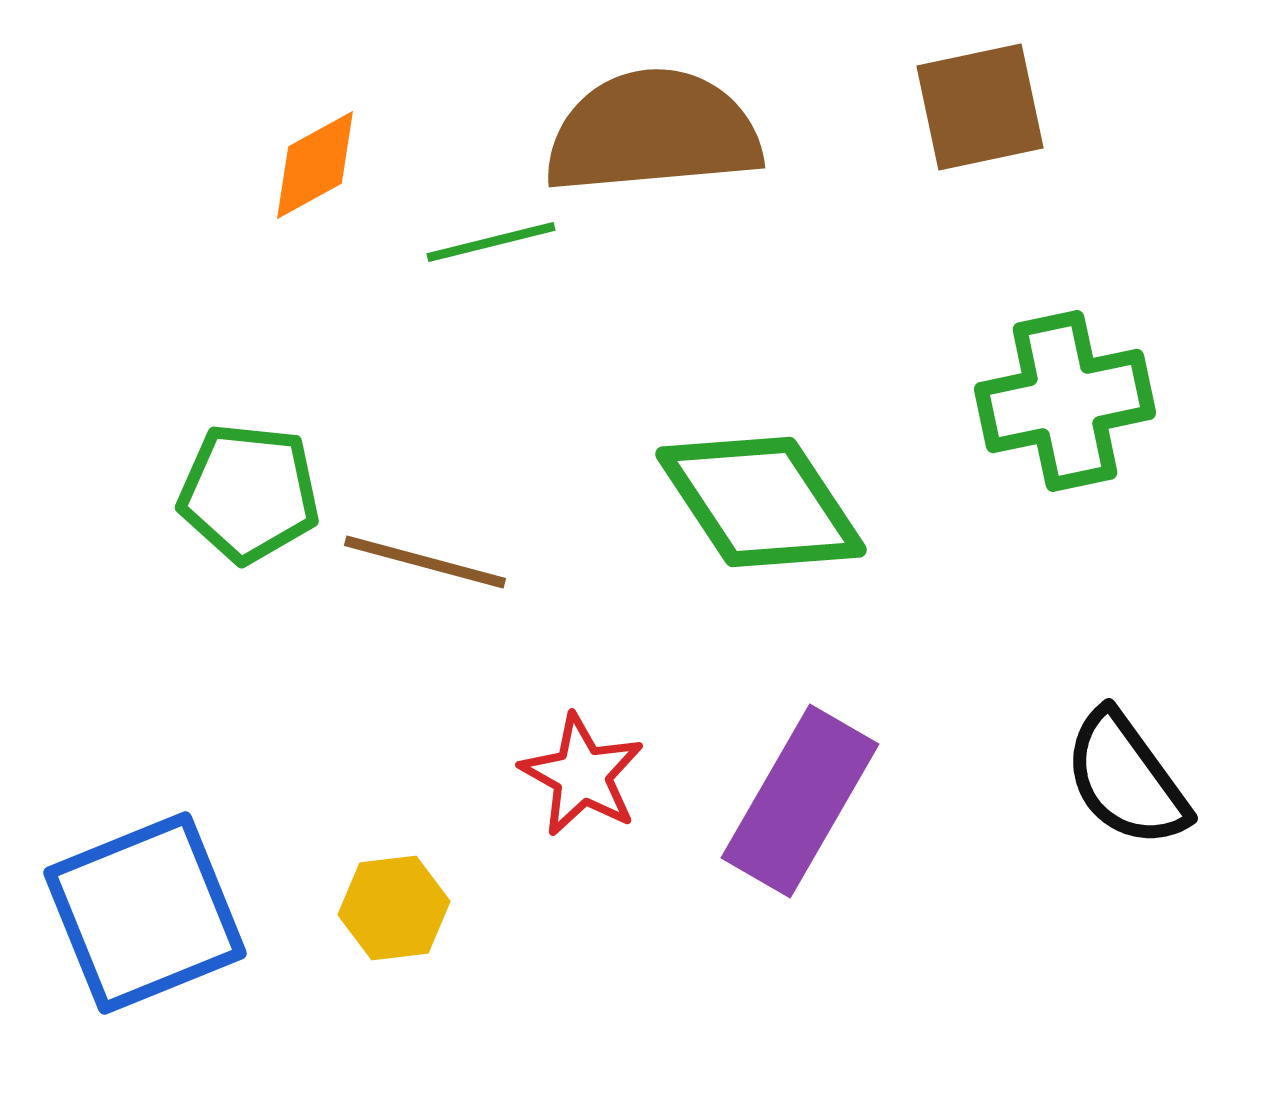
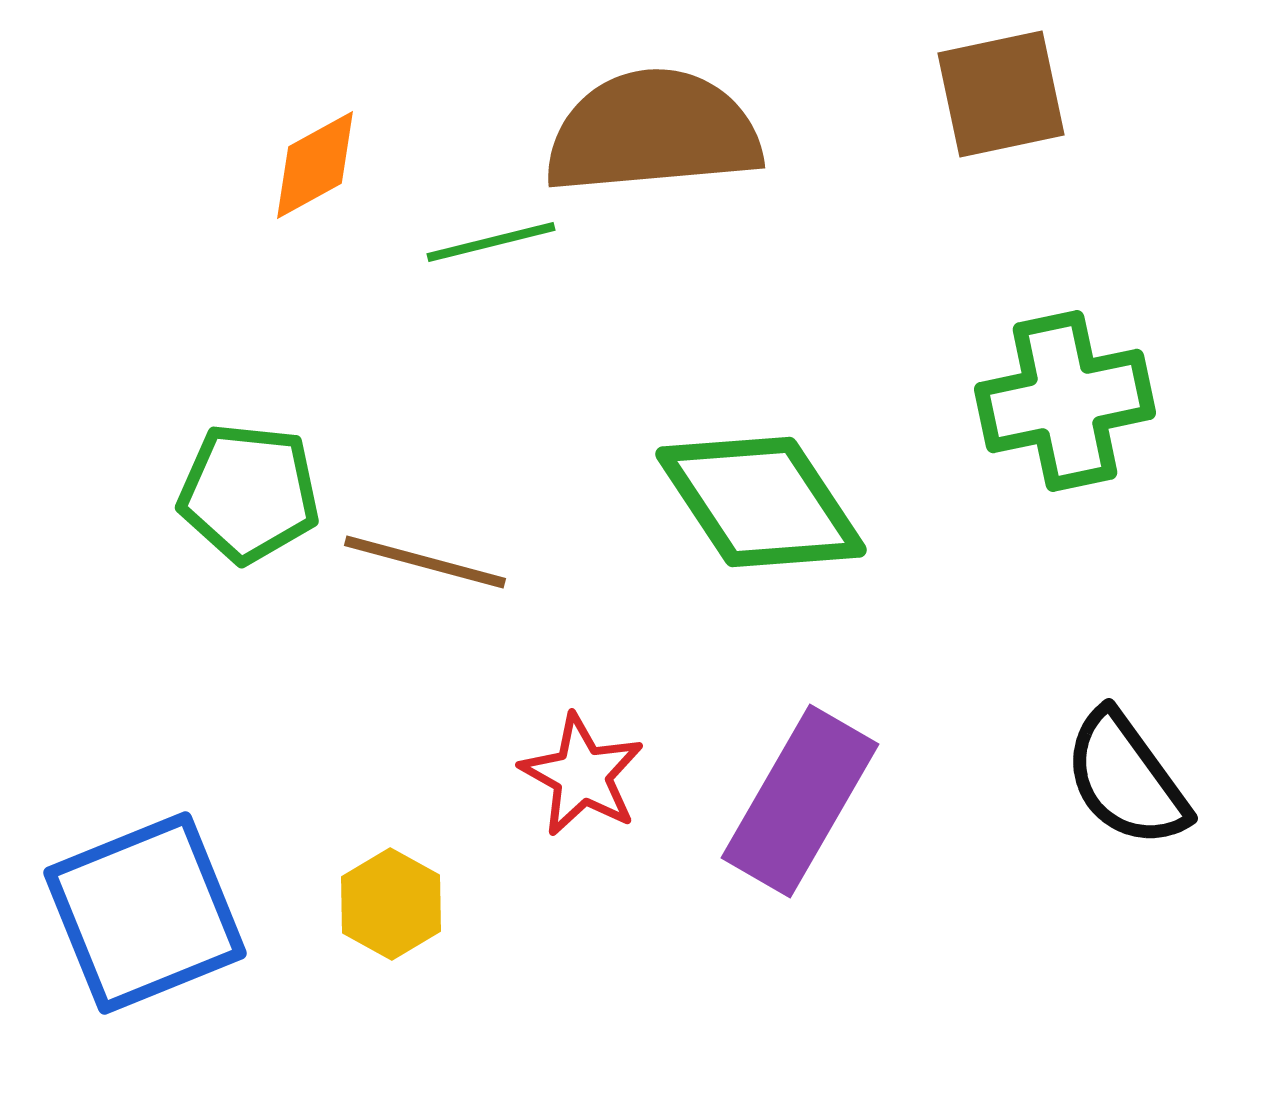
brown square: moved 21 px right, 13 px up
yellow hexagon: moved 3 px left, 4 px up; rotated 24 degrees counterclockwise
